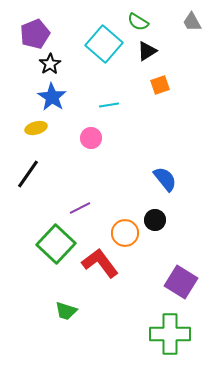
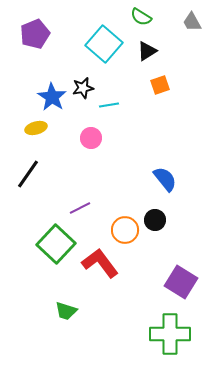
green semicircle: moved 3 px right, 5 px up
black star: moved 33 px right, 24 px down; rotated 20 degrees clockwise
orange circle: moved 3 px up
